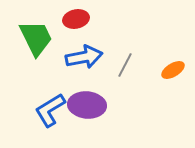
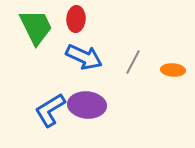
red ellipse: rotated 75 degrees counterclockwise
green trapezoid: moved 11 px up
blue arrow: rotated 36 degrees clockwise
gray line: moved 8 px right, 3 px up
orange ellipse: rotated 35 degrees clockwise
